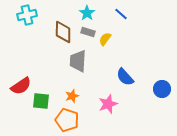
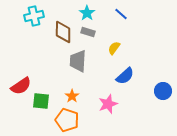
cyan cross: moved 7 px right, 1 px down
yellow semicircle: moved 9 px right, 9 px down
blue semicircle: moved 1 px up; rotated 90 degrees counterclockwise
blue circle: moved 1 px right, 2 px down
orange star: rotated 16 degrees counterclockwise
